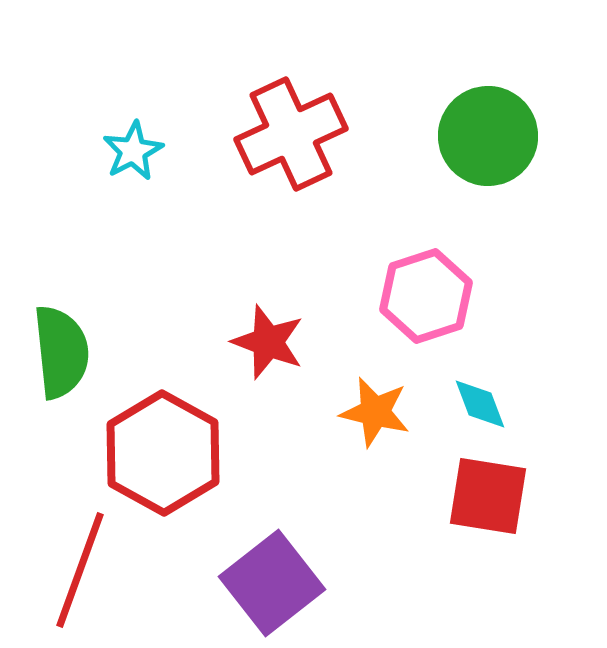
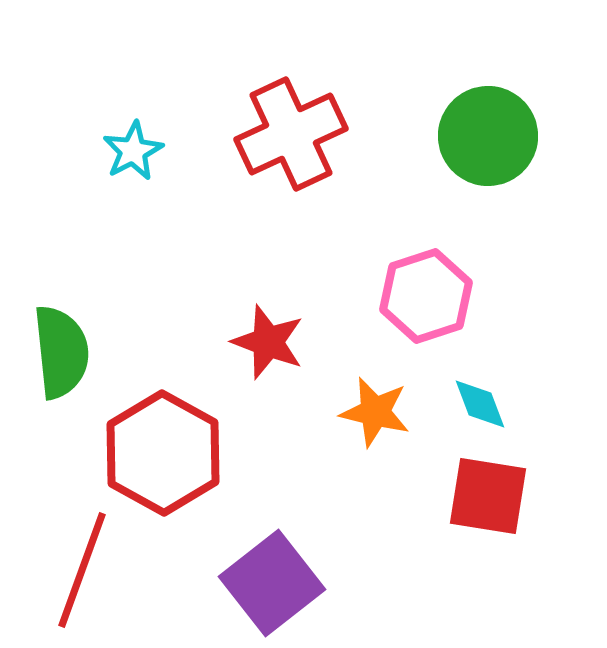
red line: moved 2 px right
